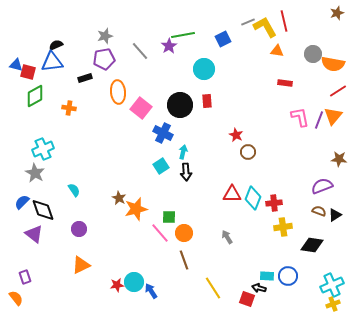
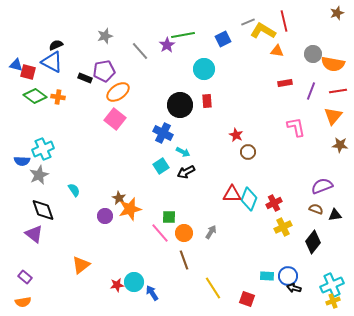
yellow L-shape at (265, 27): moved 2 px left, 4 px down; rotated 30 degrees counterclockwise
purple star at (169, 46): moved 2 px left, 1 px up
purple pentagon at (104, 59): moved 12 px down
blue triangle at (52, 62): rotated 35 degrees clockwise
black rectangle at (85, 78): rotated 40 degrees clockwise
red rectangle at (285, 83): rotated 16 degrees counterclockwise
red line at (338, 91): rotated 24 degrees clockwise
orange ellipse at (118, 92): rotated 60 degrees clockwise
green diamond at (35, 96): rotated 65 degrees clockwise
orange cross at (69, 108): moved 11 px left, 11 px up
pink square at (141, 108): moved 26 px left, 11 px down
pink L-shape at (300, 117): moved 4 px left, 10 px down
purple line at (319, 120): moved 8 px left, 29 px up
cyan arrow at (183, 152): rotated 104 degrees clockwise
brown star at (339, 159): moved 1 px right, 14 px up
black arrow at (186, 172): rotated 66 degrees clockwise
gray star at (35, 173): moved 4 px right, 2 px down; rotated 18 degrees clockwise
cyan diamond at (253, 198): moved 4 px left, 1 px down
blue semicircle at (22, 202): moved 41 px up; rotated 133 degrees counterclockwise
red cross at (274, 203): rotated 21 degrees counterclockwise
orange star at (136, 209): moved 6 px left
brown semicircle at (319, 211): moved 3 px left, 2 px up
black triangle at (335, 215): rotated 24 degrees clockwise
yellow cross at (283, 227): rotated 18 degrees counterclockwise
purple circle at (79, 229): moved 26 px right, 13 px up
gray arrow at (227, 237): moved 16 px left, 5 px up; rotated 64 degrees clockwise
black diamond at (312, 245): moved 1 px right, 3 px up; rotated 60 degrees counterclockwise
orange triangle at (81, 265): rotated 12 degrees counterclockwise
purple rectangle at (25, 277): rotated 32 degrees counterclockwise
black arrow at (259, 288): moved 35 px right
blue arrow at (151, 291): moved 1 px right, 2 px down
orange semicircle at (16, 298): moved 7 px right, 4 px down; rotated 119 degrees clockwise
yellow cross at (333, 304): moved 3 px up
